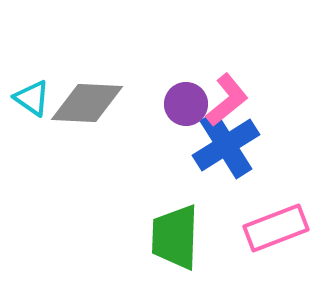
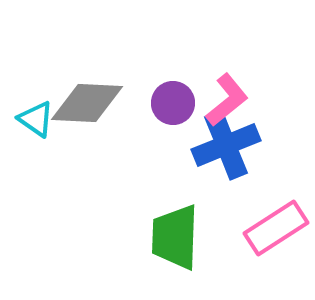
cyan triangle: moved 4 px right, 21 px down
purple circle: moved 13 px left, 1 px up
blue cross: rotated 10 degrees clockwise
pink rectangle: rotated 12 degrees counterclockwise
